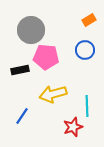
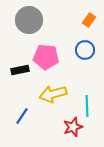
orange rectangle: rotated 24 degrees counterclockwise
gray circle: moved 2 px left, 10 px up
